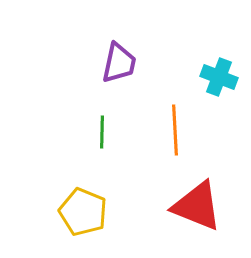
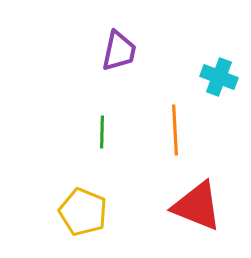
purple trapezoid: moved 12 px up
